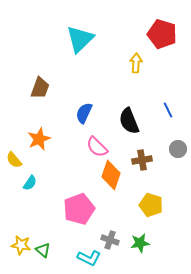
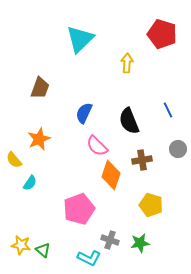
yellow arrow: moved 9 px left
pink semicircle: moved 1 px up
